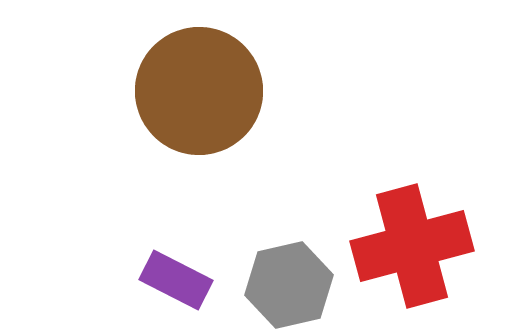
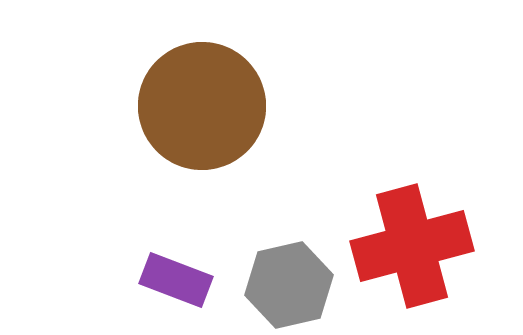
brown circle: moved 3 px right, 15 px down
purple rectangle: rotated 6 degrees counterclockwise
